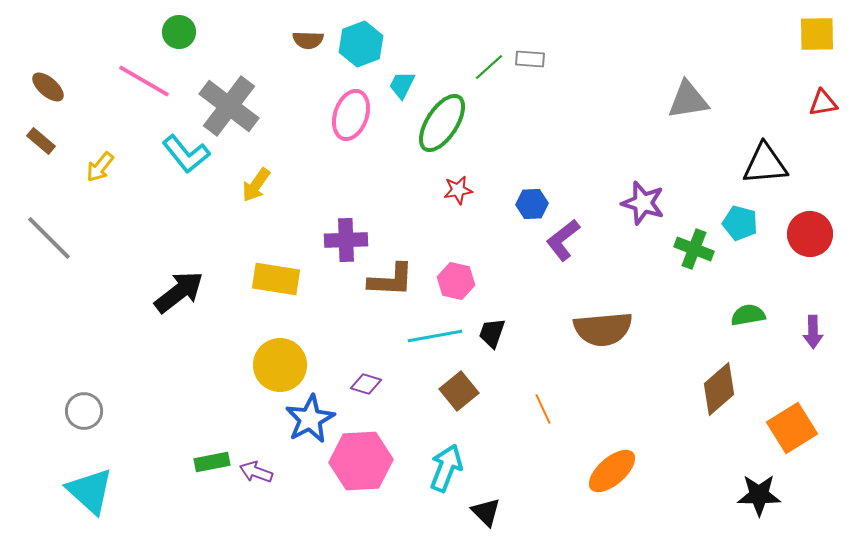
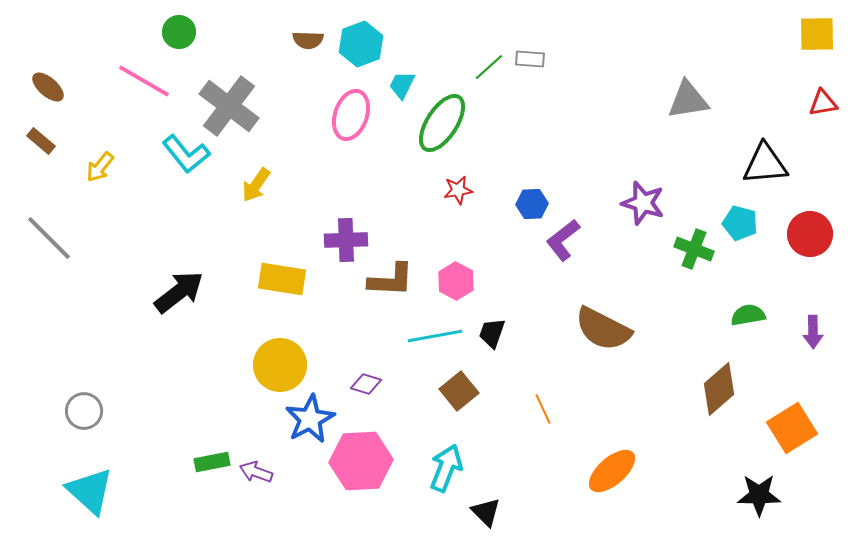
yellow rectangle at (276, 279): moved 6 px right
pink hexagon at (456, 281): rotated 15 degrees clockwise
brown semicircle at (603, 329): rotated 32 degrees clockwise
